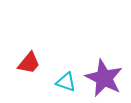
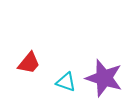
purple star: rotated 9 degrees counterclockwise
